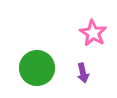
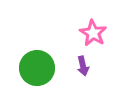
purple arrow: moved 7 px up
